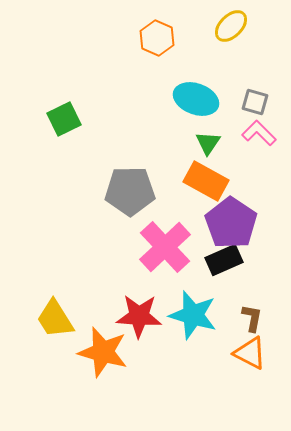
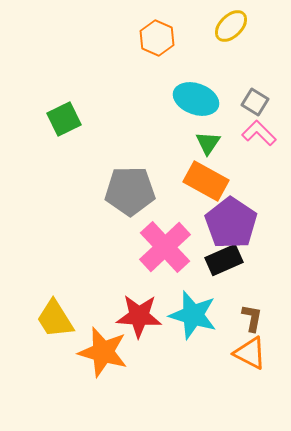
gray square: rotated 16 degrees clockwise
